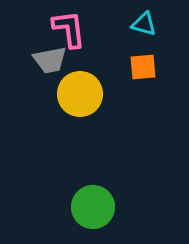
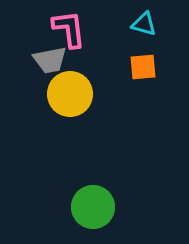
yellow circle: moved 10 px left
